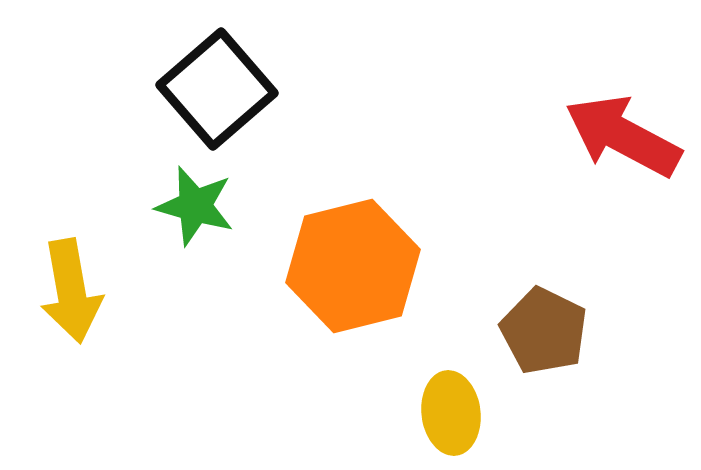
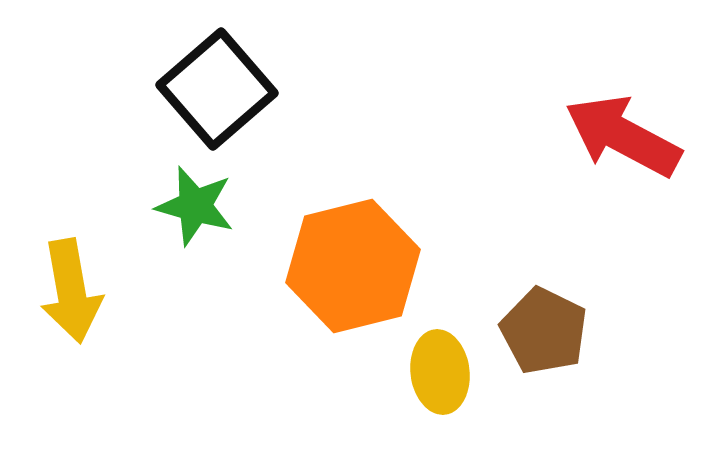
yellow ellipse: moved 11 px left, 41 px up
